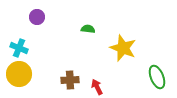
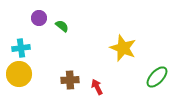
purple circle: moved 2 px right, 1 px down
green semicircle: moved 26 px left, 3 px up; rotated 32 degrees clockwise
cyan cross: moved 2 px right; rotated 30 degrees counterclockwise
green ellipse: rotated 65 degrees clockwise
